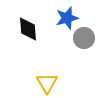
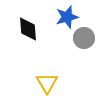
blue star: moved 1 px up
